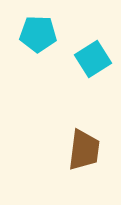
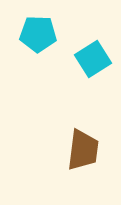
brown trapezoid: moved 1 px left
